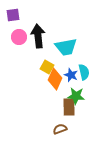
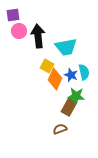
pink circle: moved 6 px up
yellow square: moved 1 px up
brown rectangle: rotated 30 degrees clockwise
